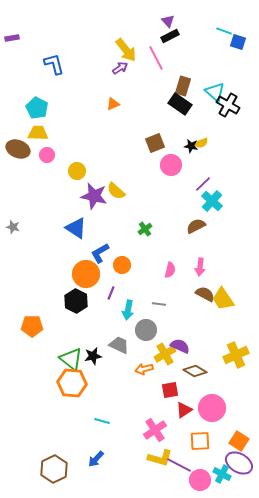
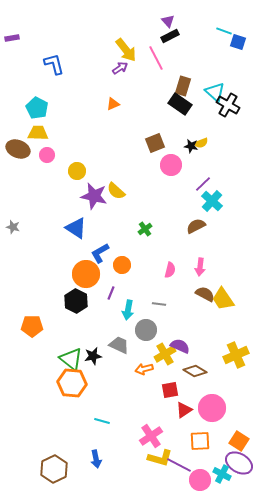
pink cross at (155, 430): moved 4 px left, 6 px down
blue arrow at (96, 459): rotated 54 degrees counterclockwise
